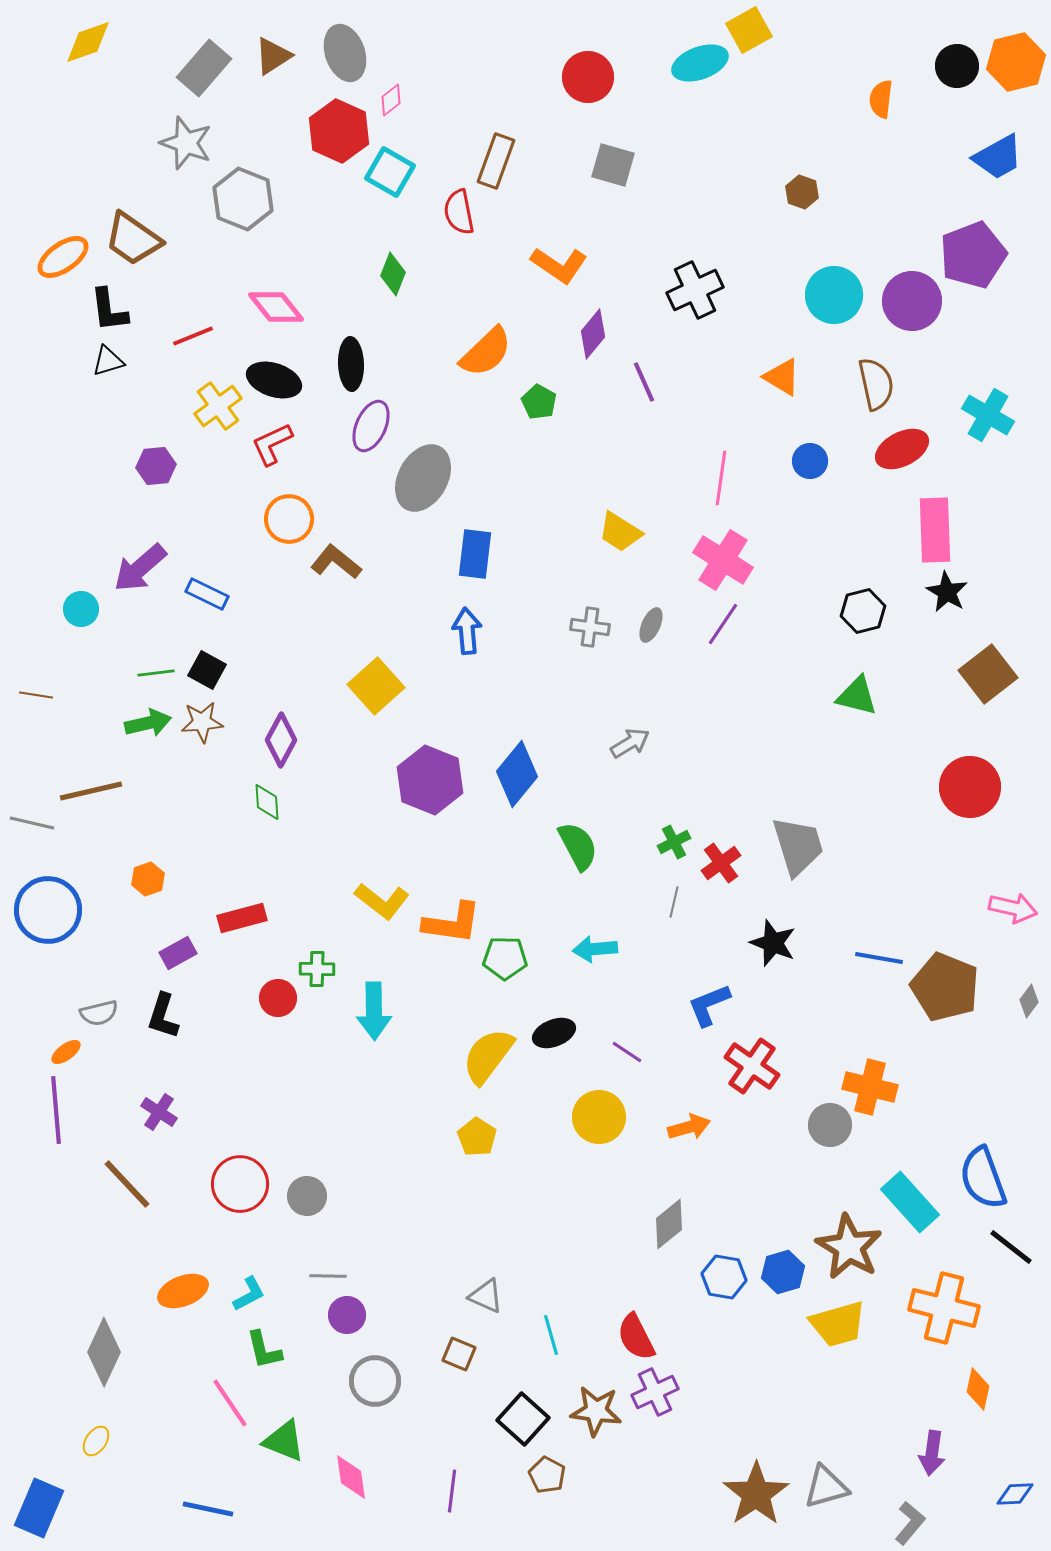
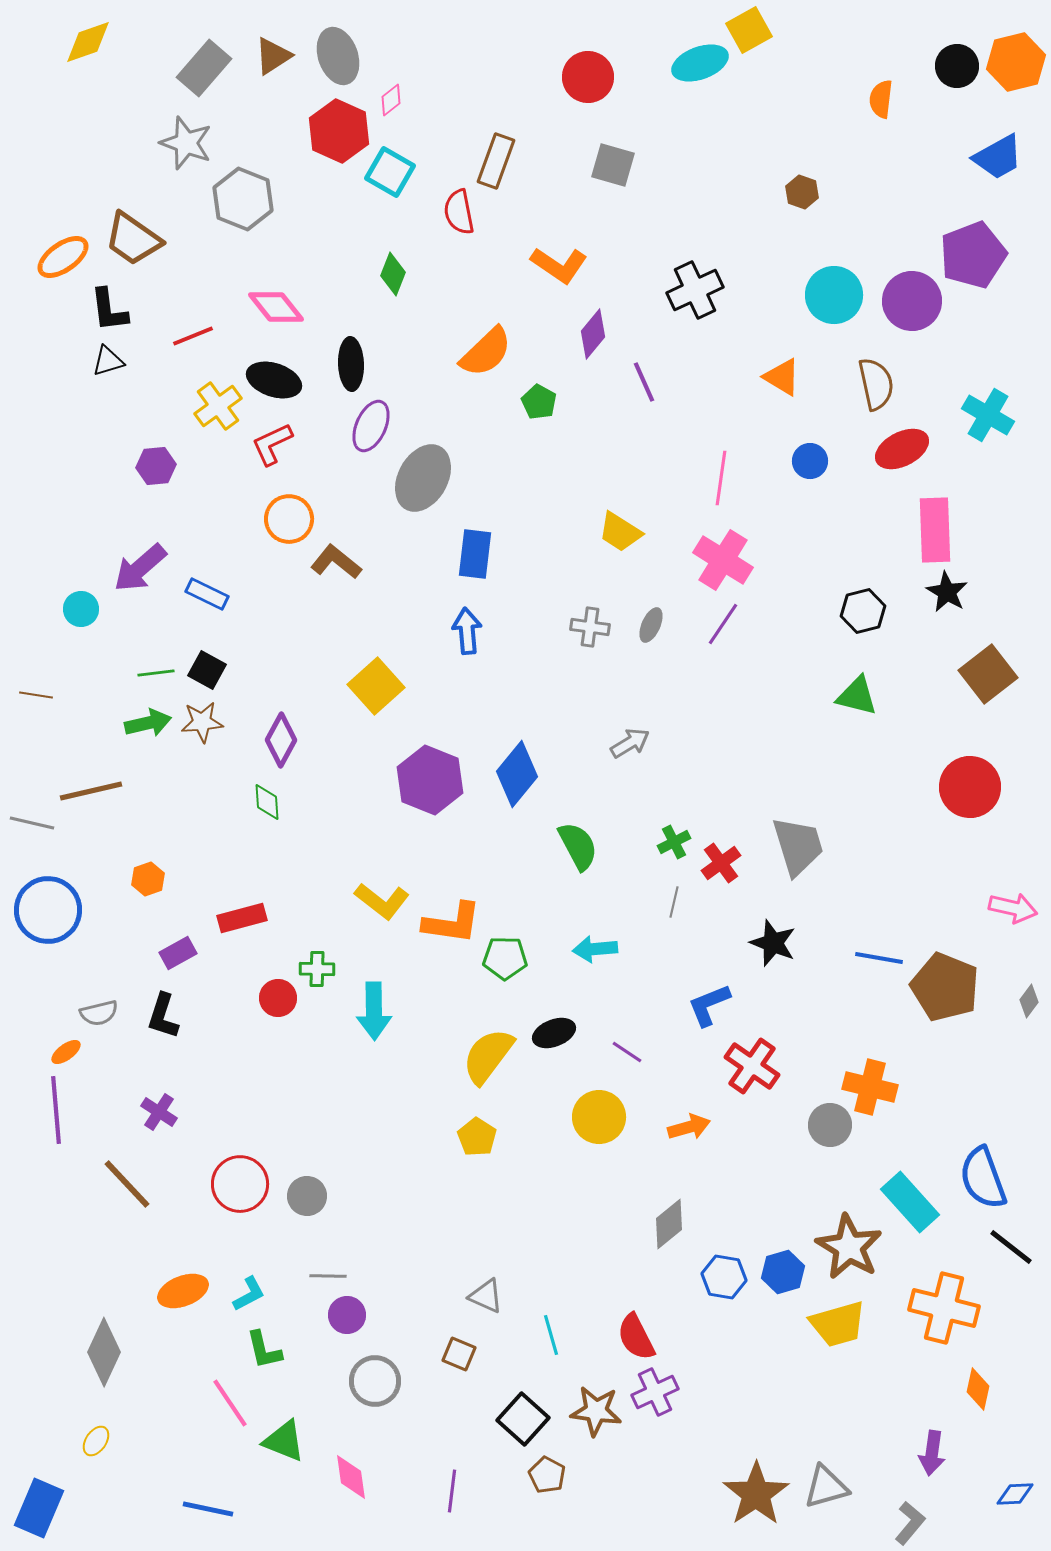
gray ellipse at (345, 53): moved 7 px left, 3 px down
